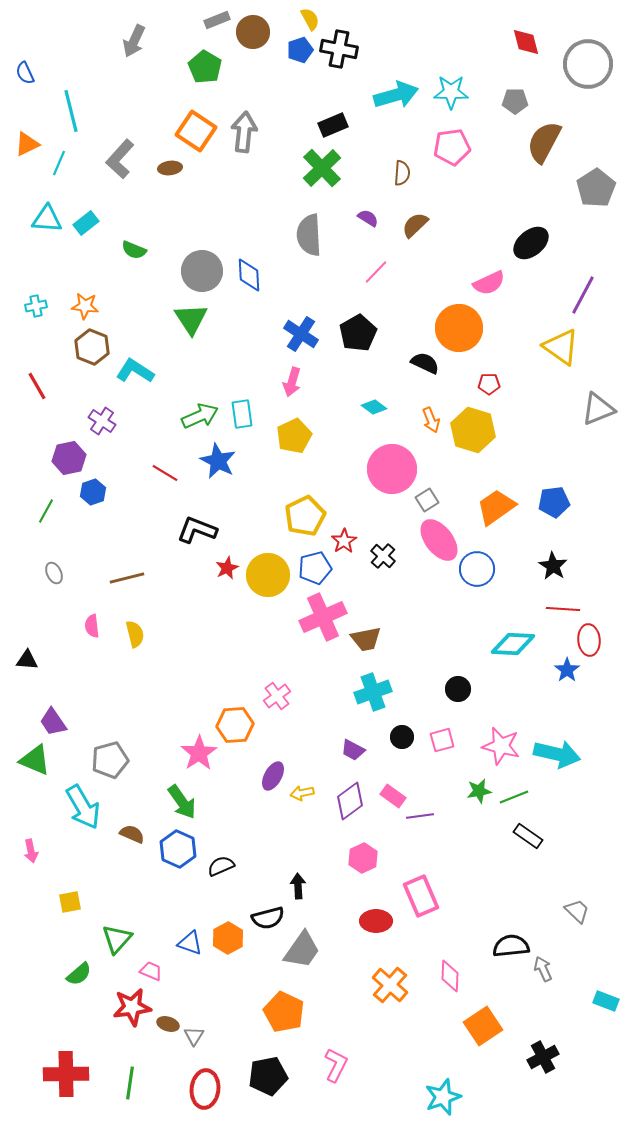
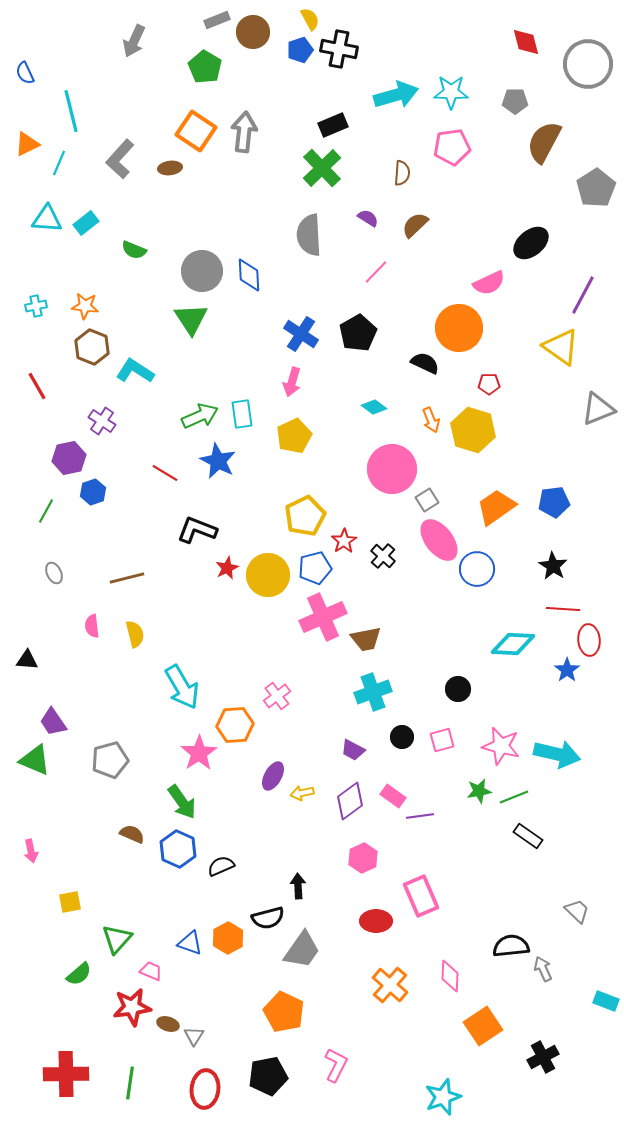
cyan arrow at (83, 807): moved 99 px right, 120 px up
